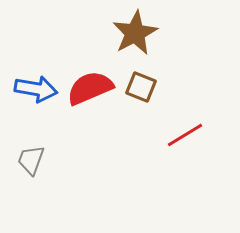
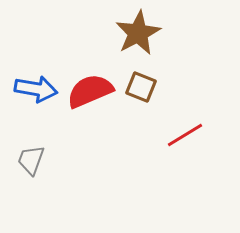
brown star: moved 3 px right
red semicircle: moved 3 px down
